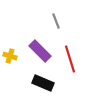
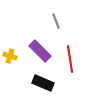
red line: rotated 8 degrees clockwise
